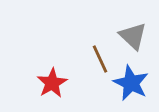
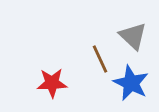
red star: rotated 28 degrees clockwise
